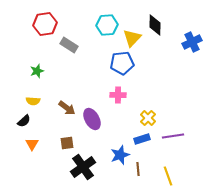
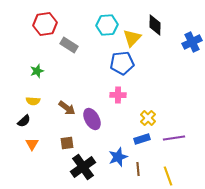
purple line: moved 1 px right, 2 px down
blue star: moved 2 px left, 2 px down
